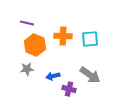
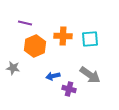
purple line: moved 2 px left
orange hexagon: moved 1 px down; rotated 15 degrees clockwise
gray star: moved 14 px left, 1 px up; rotated 16 degrees clockwise
